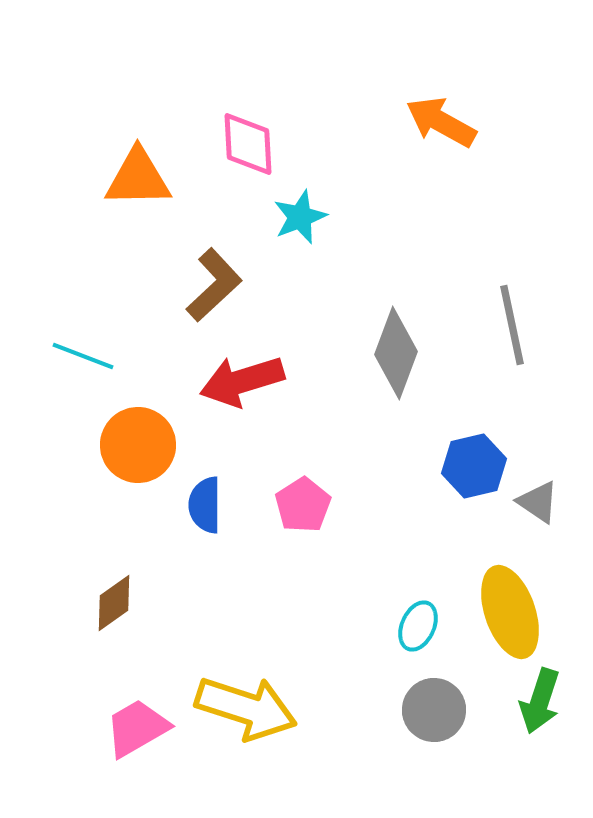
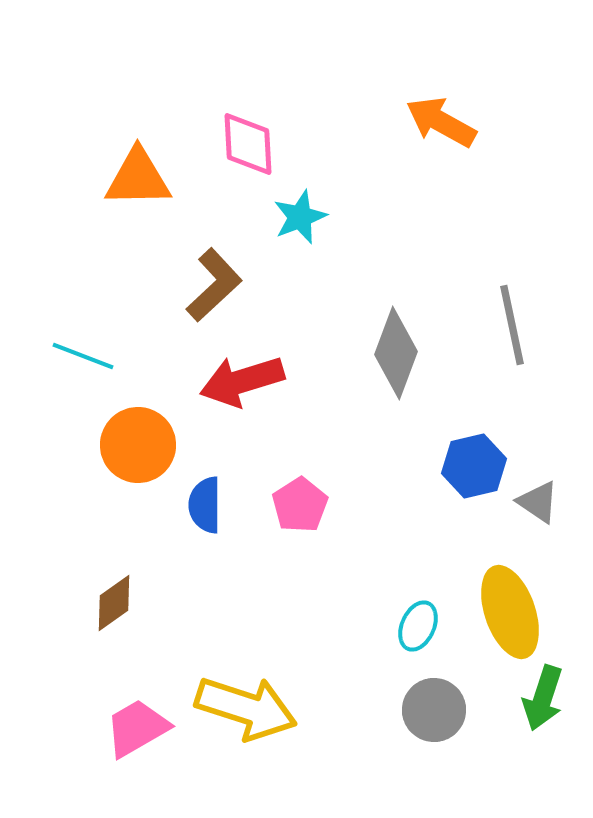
pink pentagon: moved 3 px left
green arrow: moved 3 px right, 3 px up
